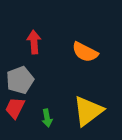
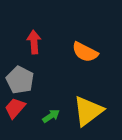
gray pentagon: rotated 24 degrees counterclockwise
red trapezoid: rotated 15 degrees clockwise
green arrow: moved 4 px right, 2 px up; rotated 114 degrees counterclockwise
